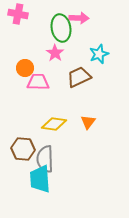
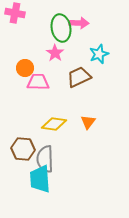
pink cross: moved 3 px left, 1 px up
pink arrow: moved 5 px down
